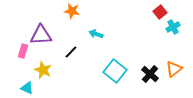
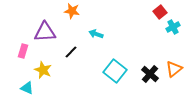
purple triangle: moved 4 px right, 3 px up
